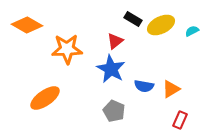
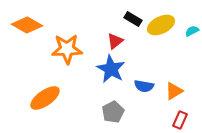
orange triangle: moved 3 px right, 2 px down
gray pentagon: moved 1 px left, 1 px down; rotated 20 degrees clockwise
